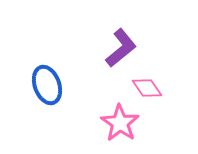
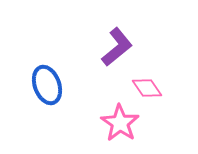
purple L-shape: moved 4 px left, 1 px up
